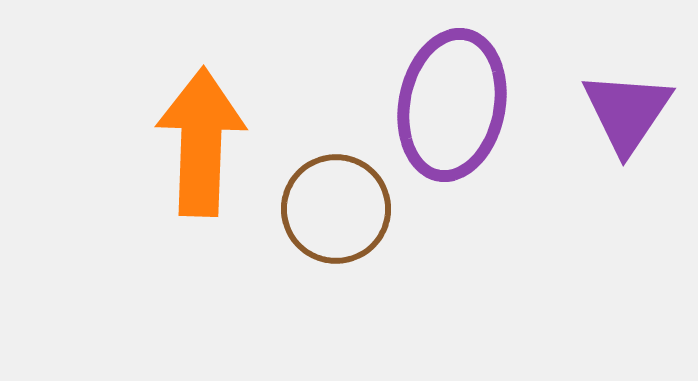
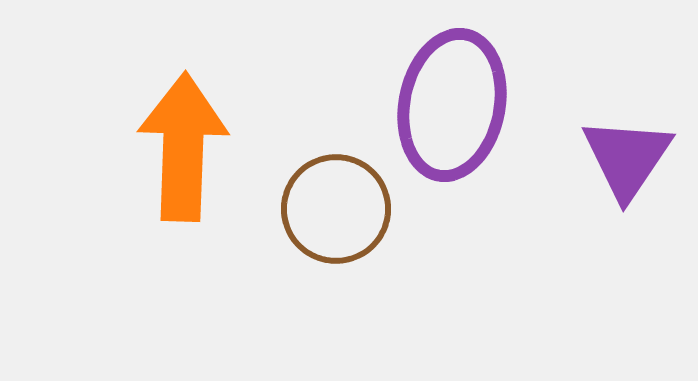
purple triangle: moved 46 px down
orange arrow: moved 18 px left, 5 px down
